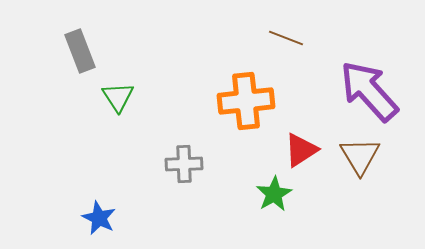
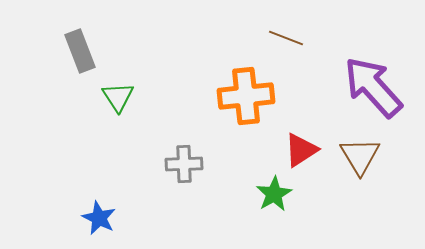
purple arrow: moved 4 px right, 4 px up
orange cross: moved 5 px up
